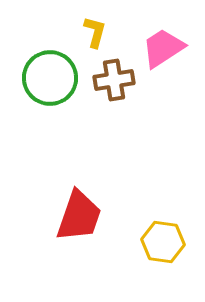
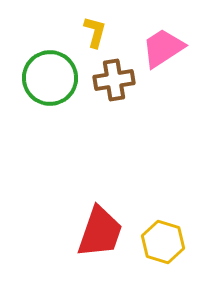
red trapezoid: moved 21 px right, 16 px down
yellow hexagon: rotated 9 degrees clockwise
